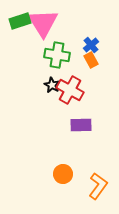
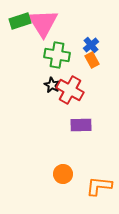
orange rectangle: moved 1 px right
orange L-shape: moved 1 px right; rotated 120 degrees counterclockwise
